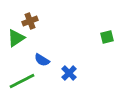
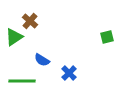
brown cross: rotated 28 degrees counterclockwise
green triangle: moved 2 px left, 1 px up
green line: rotated 28 degrees clockwise
